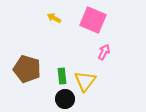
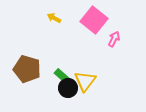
pink square: moved 1 px right; rotated 16 degrees clockwise
pink arrow: moved 10 px right, 13 px up
green rectangle: rotated 42 degrees counterclockwise
black circle: moved 3 px right, 11 px up
